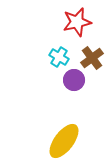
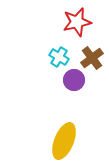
yellow ellipse: rotated 15 degrees counterclockwise
